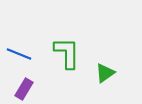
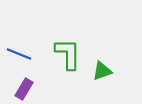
green L-shape: moved 1 px right, 1 px down
green triangle: moved 3 px left, 2 px up; rotated 15 degrees clockwise
